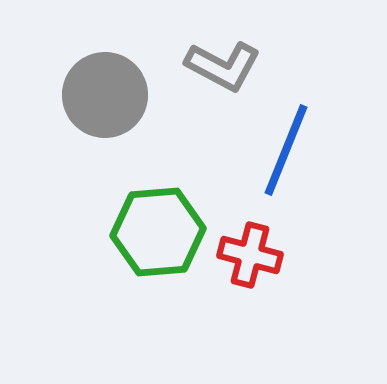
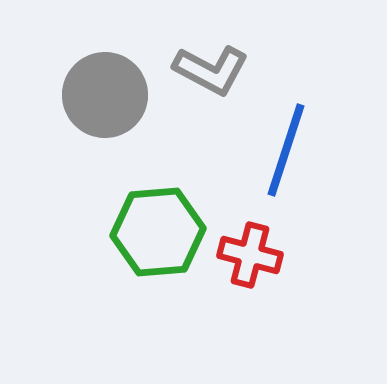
gray L-shape: moved 12 px left, 4 px down
blue line: rotated 4 degrees counterclockwise
